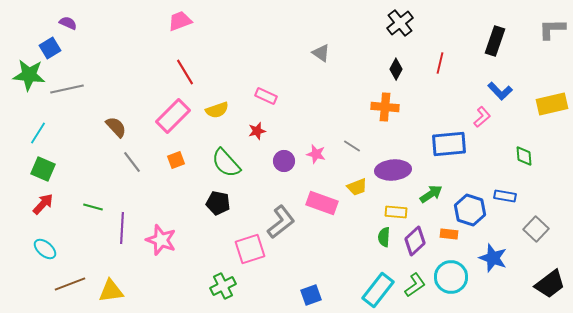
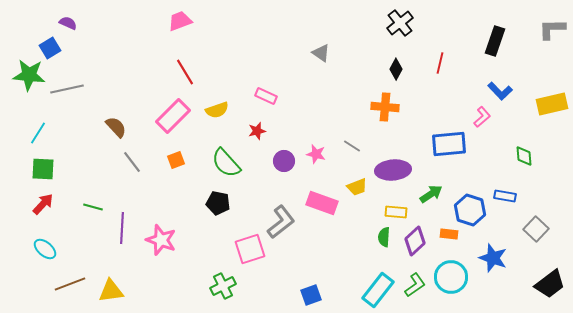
green square at (43, 169): rotated 20 degrees counterclockwise
